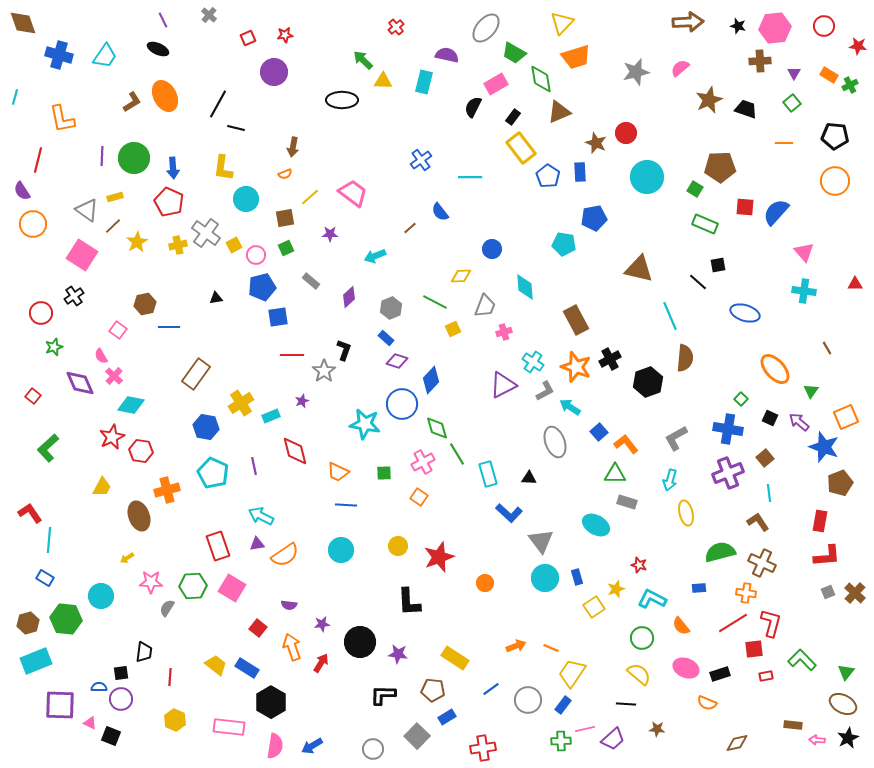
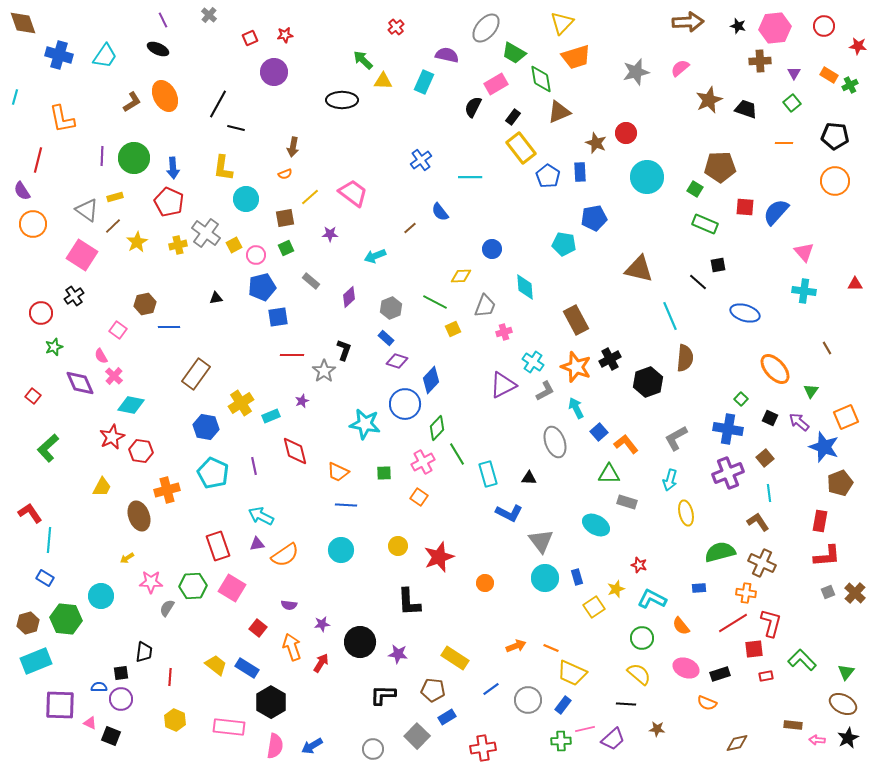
red square at (248, 38): moved 2 px right
cyan rectangle at (424, 82): rotated 10 degrees clockwise
blue circle at (402, 404): moved 3 px right
cyan arrow at (570, 407): moved 6 px right, 1 px down; rotated 30 degrees clockwise
green diamond at (437, 428): rotated 60 degrees clockwise
green triangle at (615, 474): moved 6 px left
blue L-shape at (509, 513): rotated 16 degrees counterclockwise
yellow trapezoid at (572, 673): rotated 100 degrees counterclockwise
